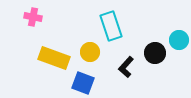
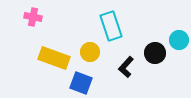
blue square: moved 2 px left
